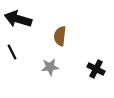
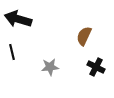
brown semicircle: moved 24 px right; rotated 18 degrees clockwise
black line: rotated 14 degrees clockwise
black cross: moved 2 px up
